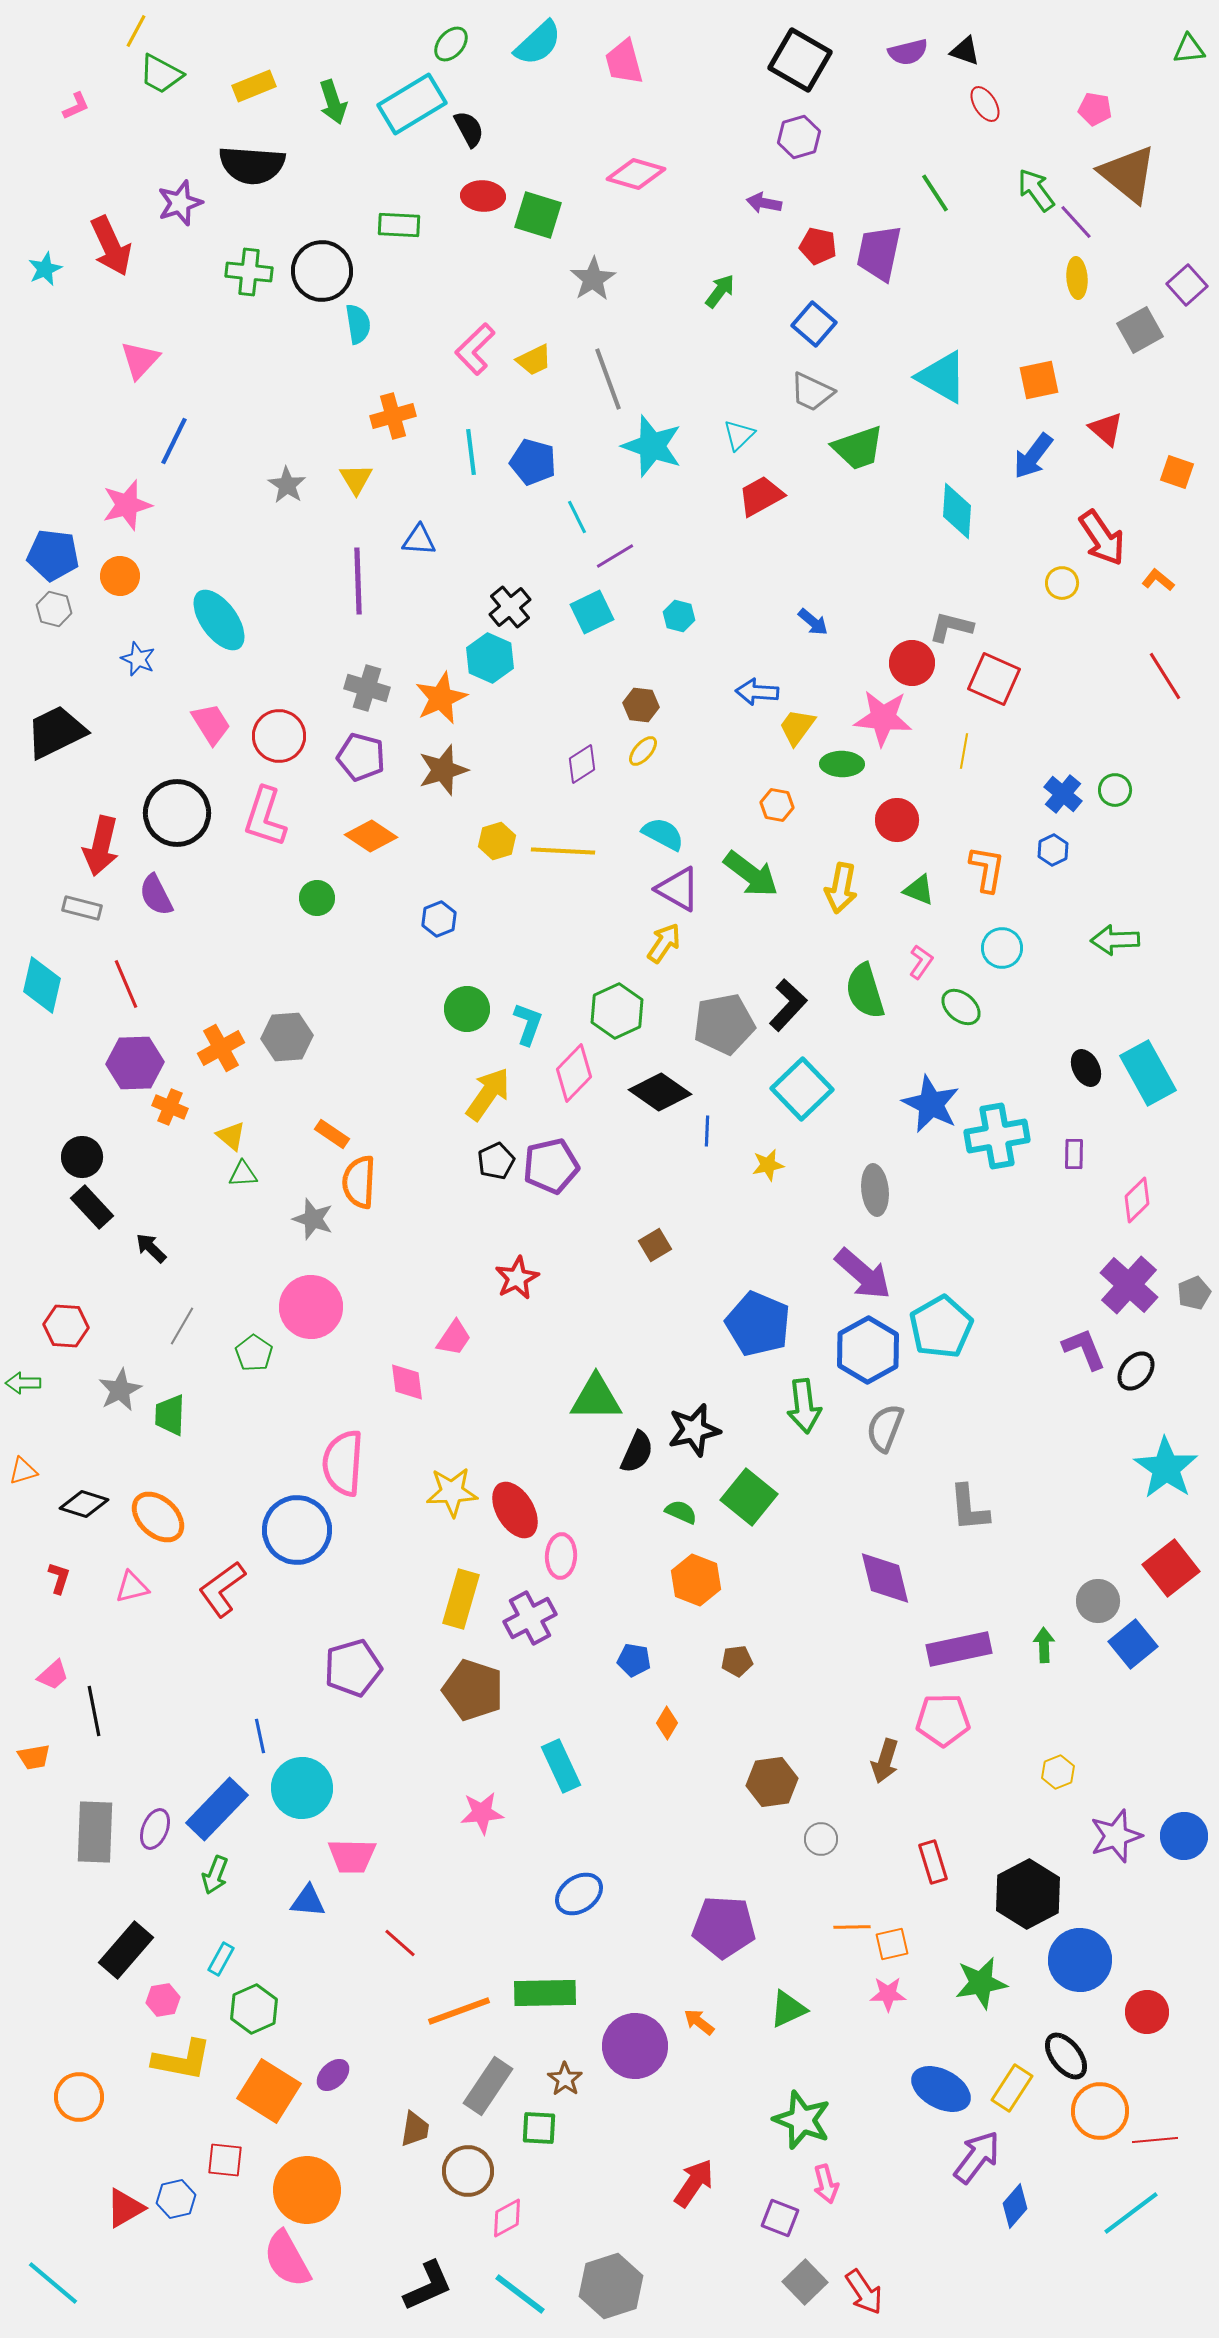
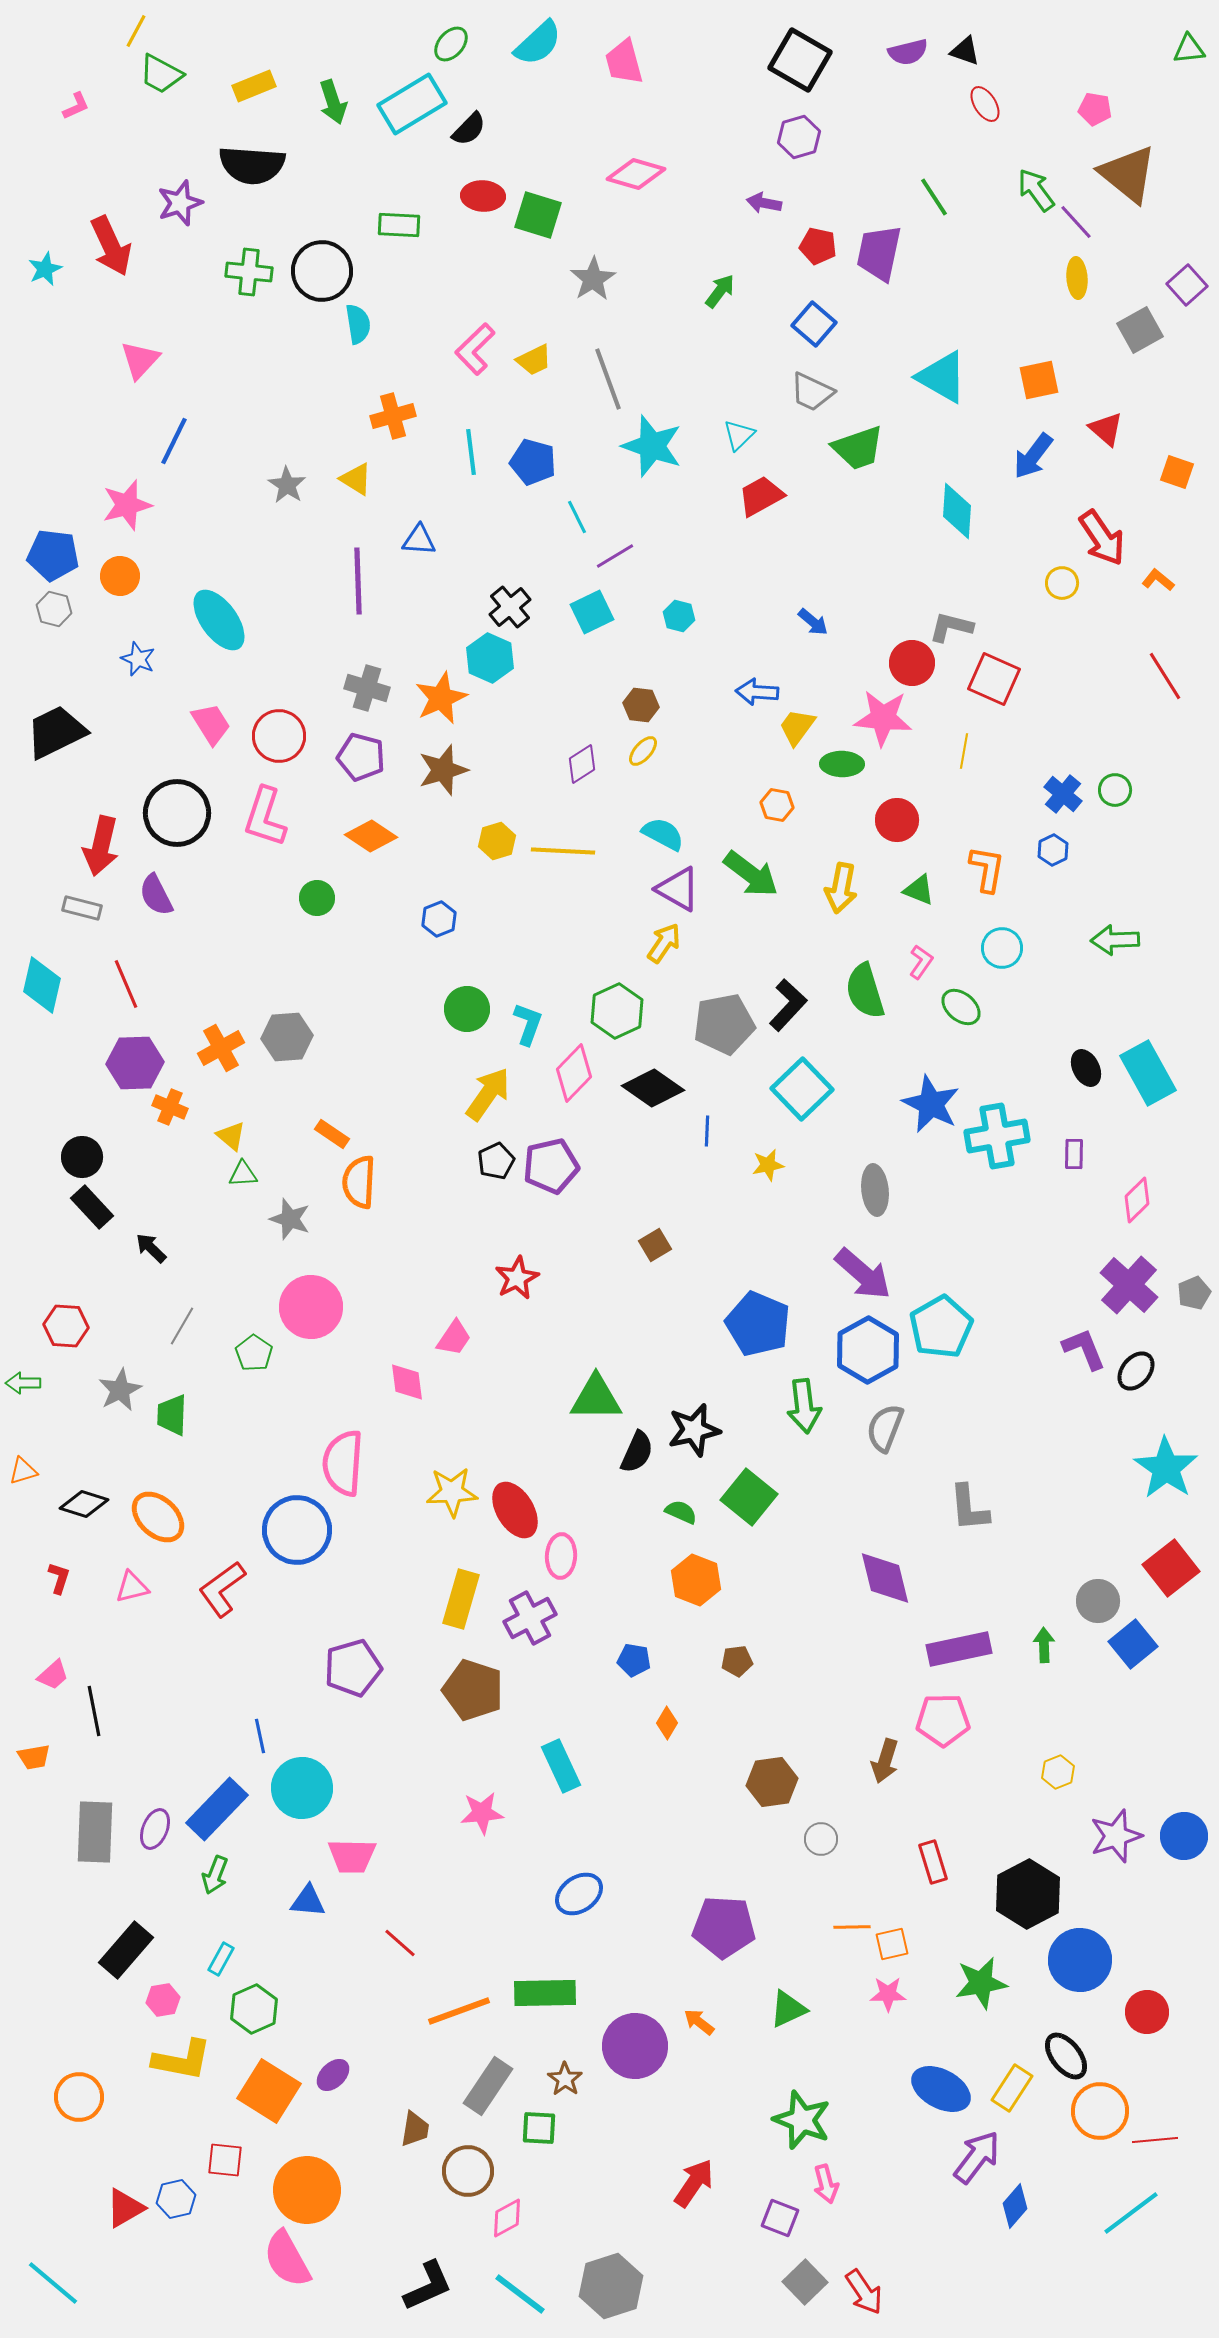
black semicircle at (469, 129): rotated 72 degrees clockwise
green line at (935, 193): moved 1 px left, 4 px down
yellow triangle at (356, 479): rotated 27 degrees counterclockwise
black diamond at (660, 1092): moved 7 px left, 4 px up
gray star at (313, 1219): moved 23 px left
green trapezoid at (170, 1415): moved 2 px right
